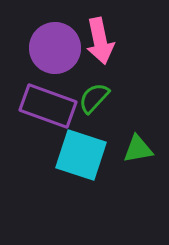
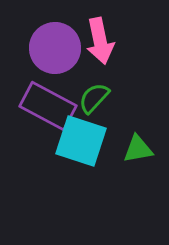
purple rectangle: rotated 8 degrees clockwise
cyan square: moved 14 px up
